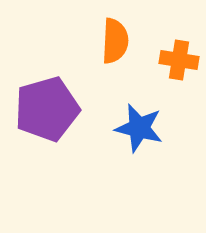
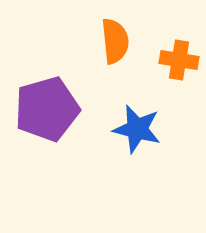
orange semicircle: rotated 9 degrees counterclockwise
blue star: moved 2 px left, 1 px down
